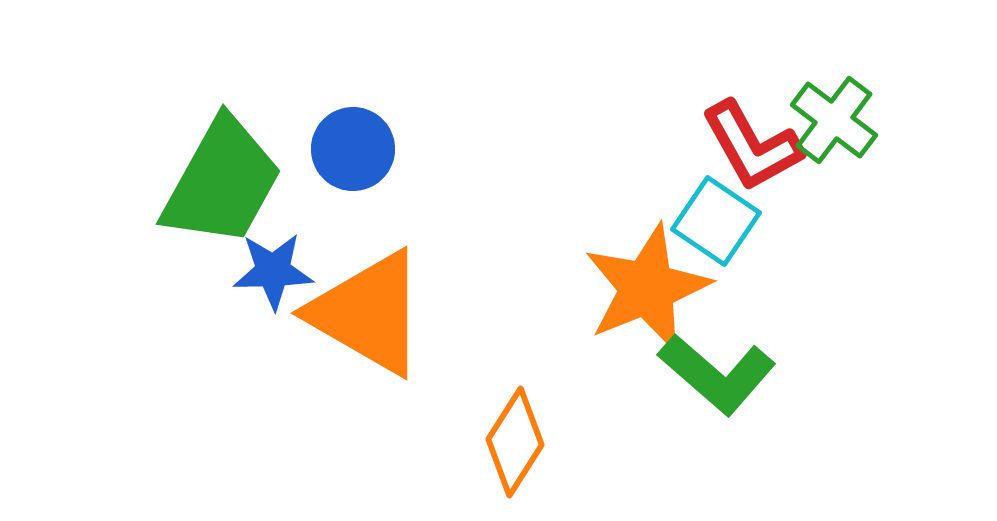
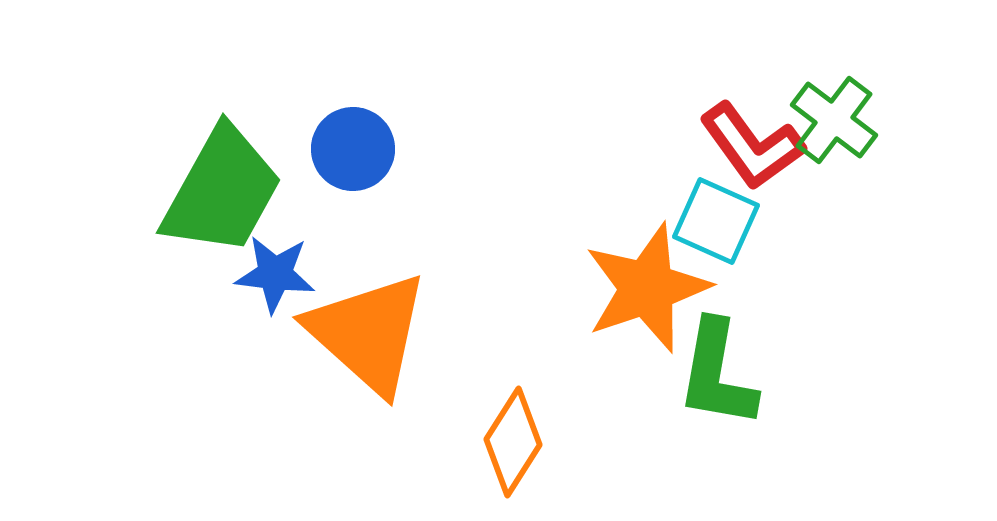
red L-shape: rotated 7 degrees counterclockwise
green trapezoid: moved 9 px down
cyan square: rotated 10 degrees counterclockwise
blue star: moved 2 px right, 3 px down; rotated 8 degrees clockwise
orange star: rotated 3 degrees clockwise
orange triangle: moved 20 px down; rotated 12 degrees clockwise
green L-shape: rotated 59 degrees clockwise
orange diamond: moved 2 px left
